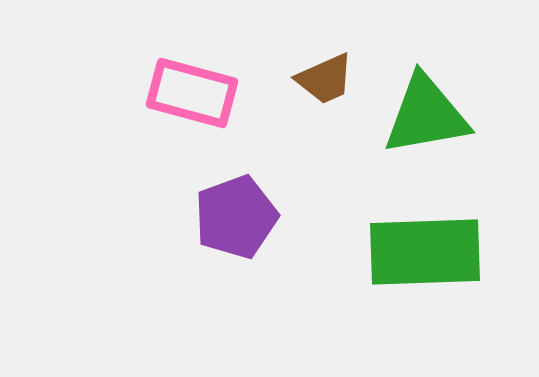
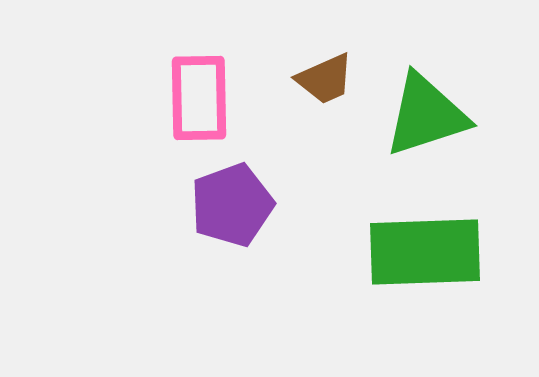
pink rectangle: moved 7 px right, 5 px down; rotated 74 degrees clockwise
green triangle: rotated 8 degrees counterclockwise
purple pentagon: moved 4 px left, 12 px up
